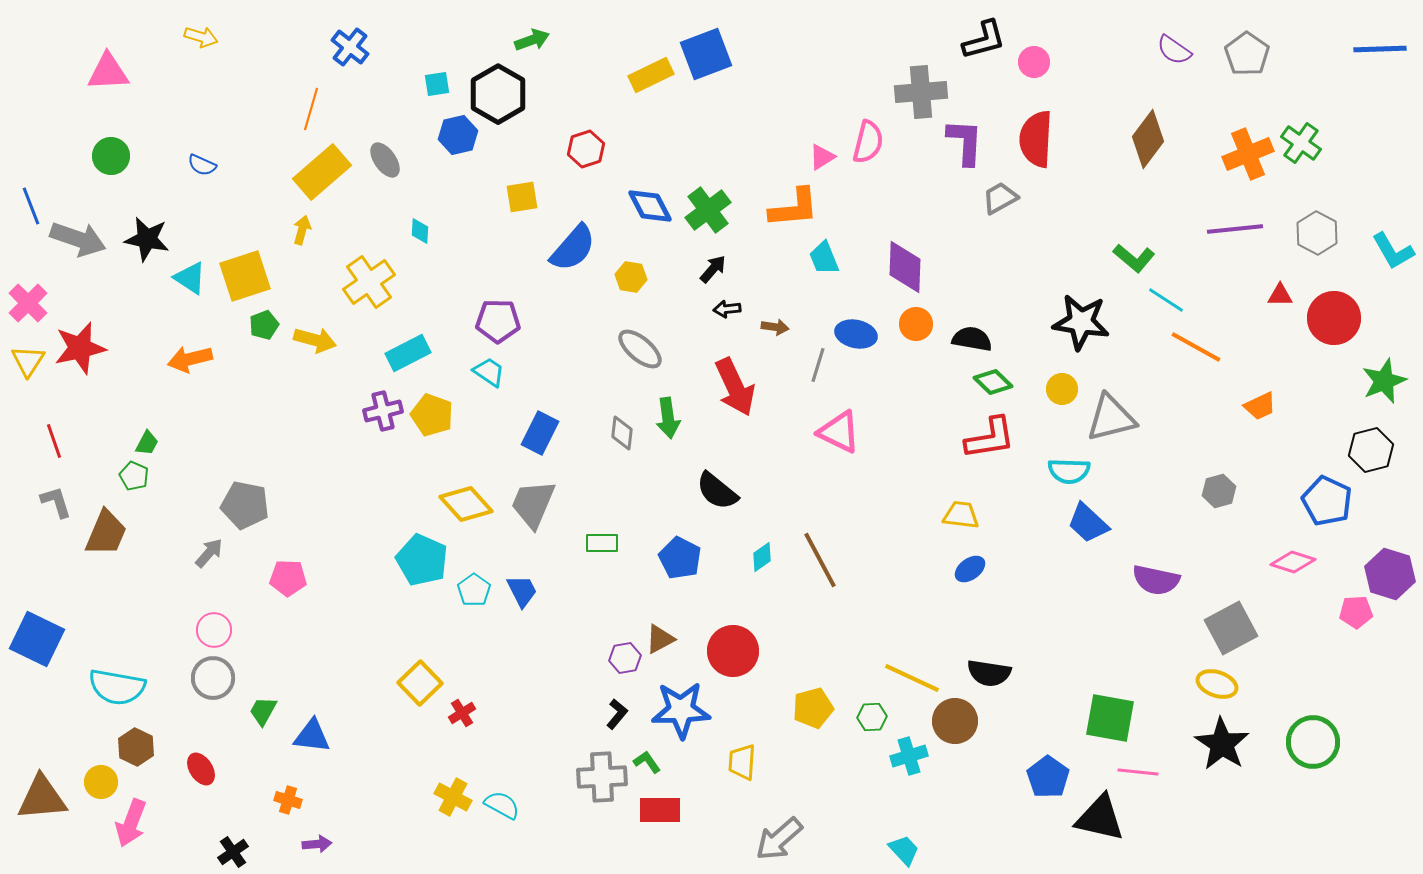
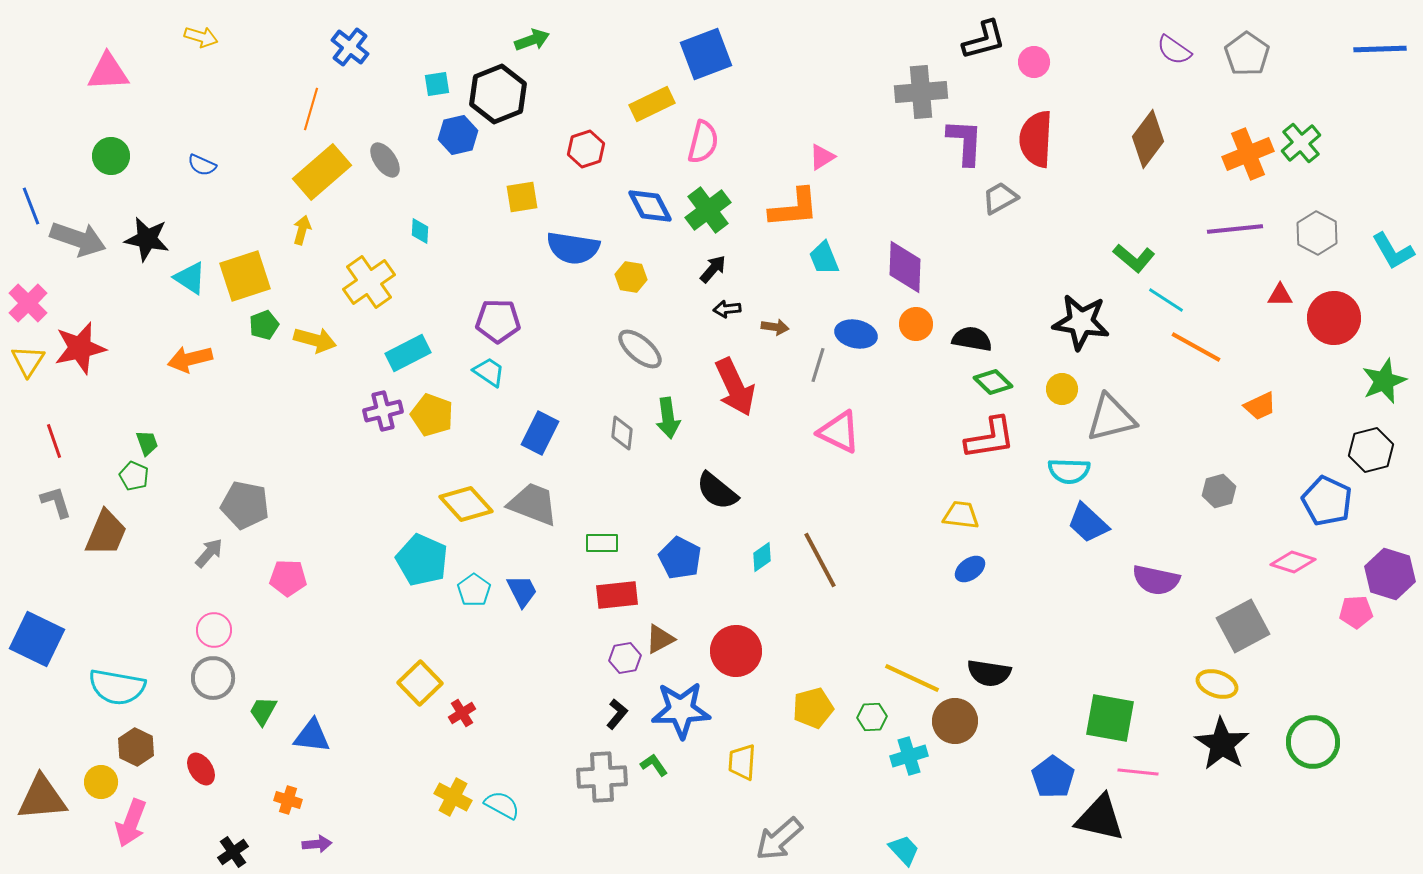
yellow rectangle at (651, 75): moved 1 px right, 29 px down
black hexagon at (498, 94): rotated 8 degrees clockwise
pink semicircle at (868, 142): moved 165 px left
green cross at (1301, 143): rotated 15 degrees clockwise
blue semicircle at (573, 248): rotated 58 degrees clockwise
green trapezoid at (147, 443): rotated 48 degrees counterclockwise
gray trapezoid at (533, 504): rotated 88 degrees clockwise
gray square at (1231, 628): moved 12 px right, 2 px up
red circle at (733, 651): moved 3 px right
green L-shape at (647, 762): moved 7 px right, 3 px down
blue pentagon at (1048, 777): moved 5 px right
red rectangle at (660, 810): moved 43 px left, 215 px up; rotated 6 degrees counterclockwise
